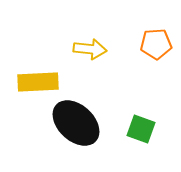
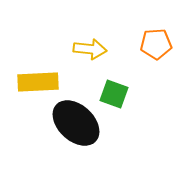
green square: moved 27 px left, 35 px up
